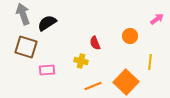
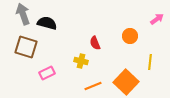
black semicircle: rotated 48 degrees clockwise
pink rectangle: moved 3 px down; rotated 21 degrees counterclockwise
